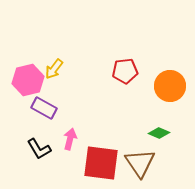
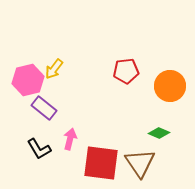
red pentagon: moved 1 px right
purple rectangle: rotated 10 degrees clockwise
